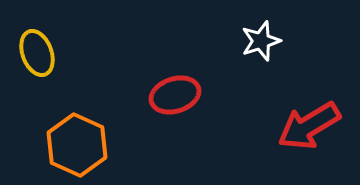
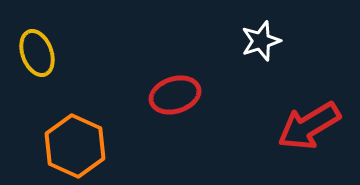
orange hexagon: moved 2 px left, 1 px down
